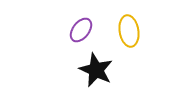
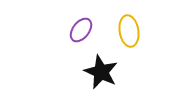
black star: moved 5 px right, 2 px down
